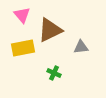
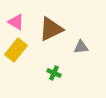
pink triangle: moved 6 px left, 7 px down; rotated 18 degrees counterclockwise
brown triangle: moved 1 px right, 1 px up
yellow rectangle: moved 7 px left, 2 px down; rotated 40 degrees counterclockwise
